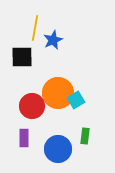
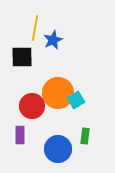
purple rectangle: moved 4 px left, 3 px up
